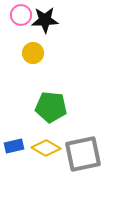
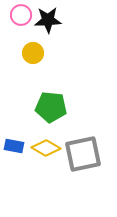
black star: moved 3 px right
blue rectangle: rotated 24 degrees clockwise
